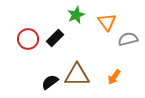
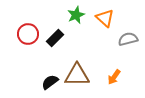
orange triangle: moved 2 px left, 4 px up; rotated 12 degrees counterclockwise
red circle: moved 5 px up
